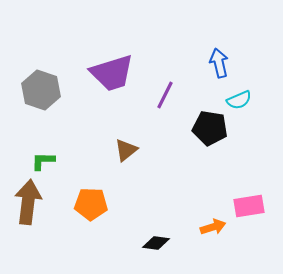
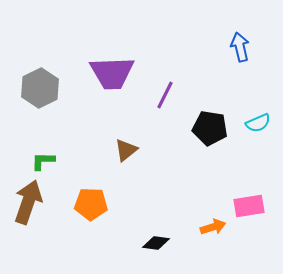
blue arrow: moved 21 px right, 16 px up
purple trapezoid: rotated 15 degrees clockwise
gray hexagon: moved 1 px left, 2 px up; rotated 15 degrees clockwise
cyan semicircle: moved 19 px right, 23 px down
brown arrow: rotated 12 degrees clockwise
